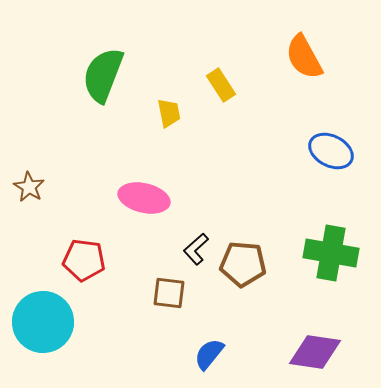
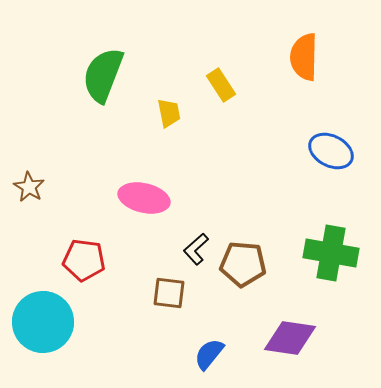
orange semicircle: rotated 30 degrees clockwise
purple diamond: moved 25 px left, 14 px up
